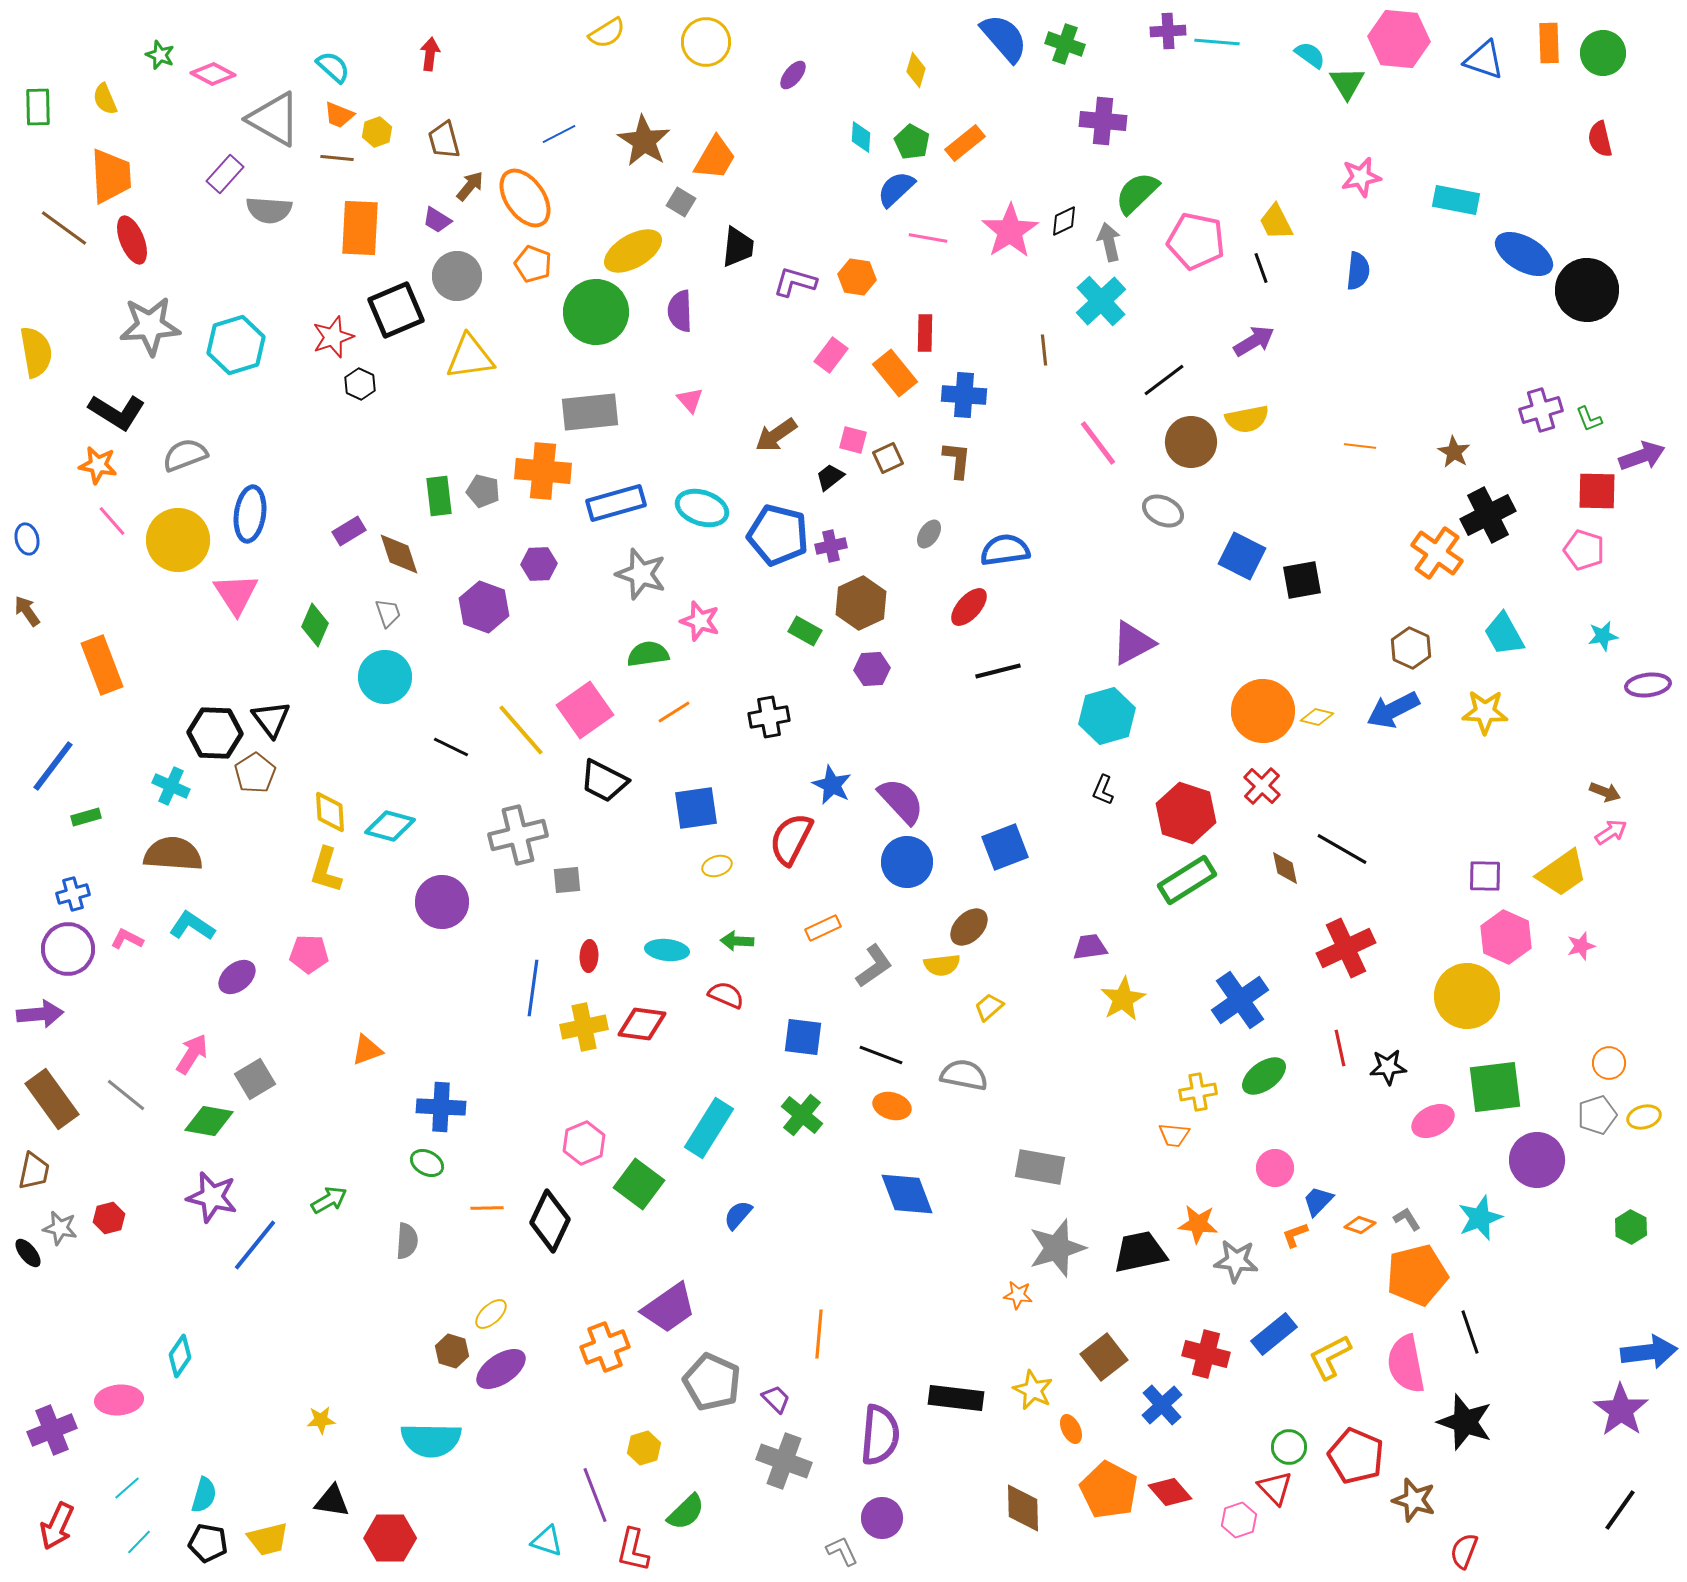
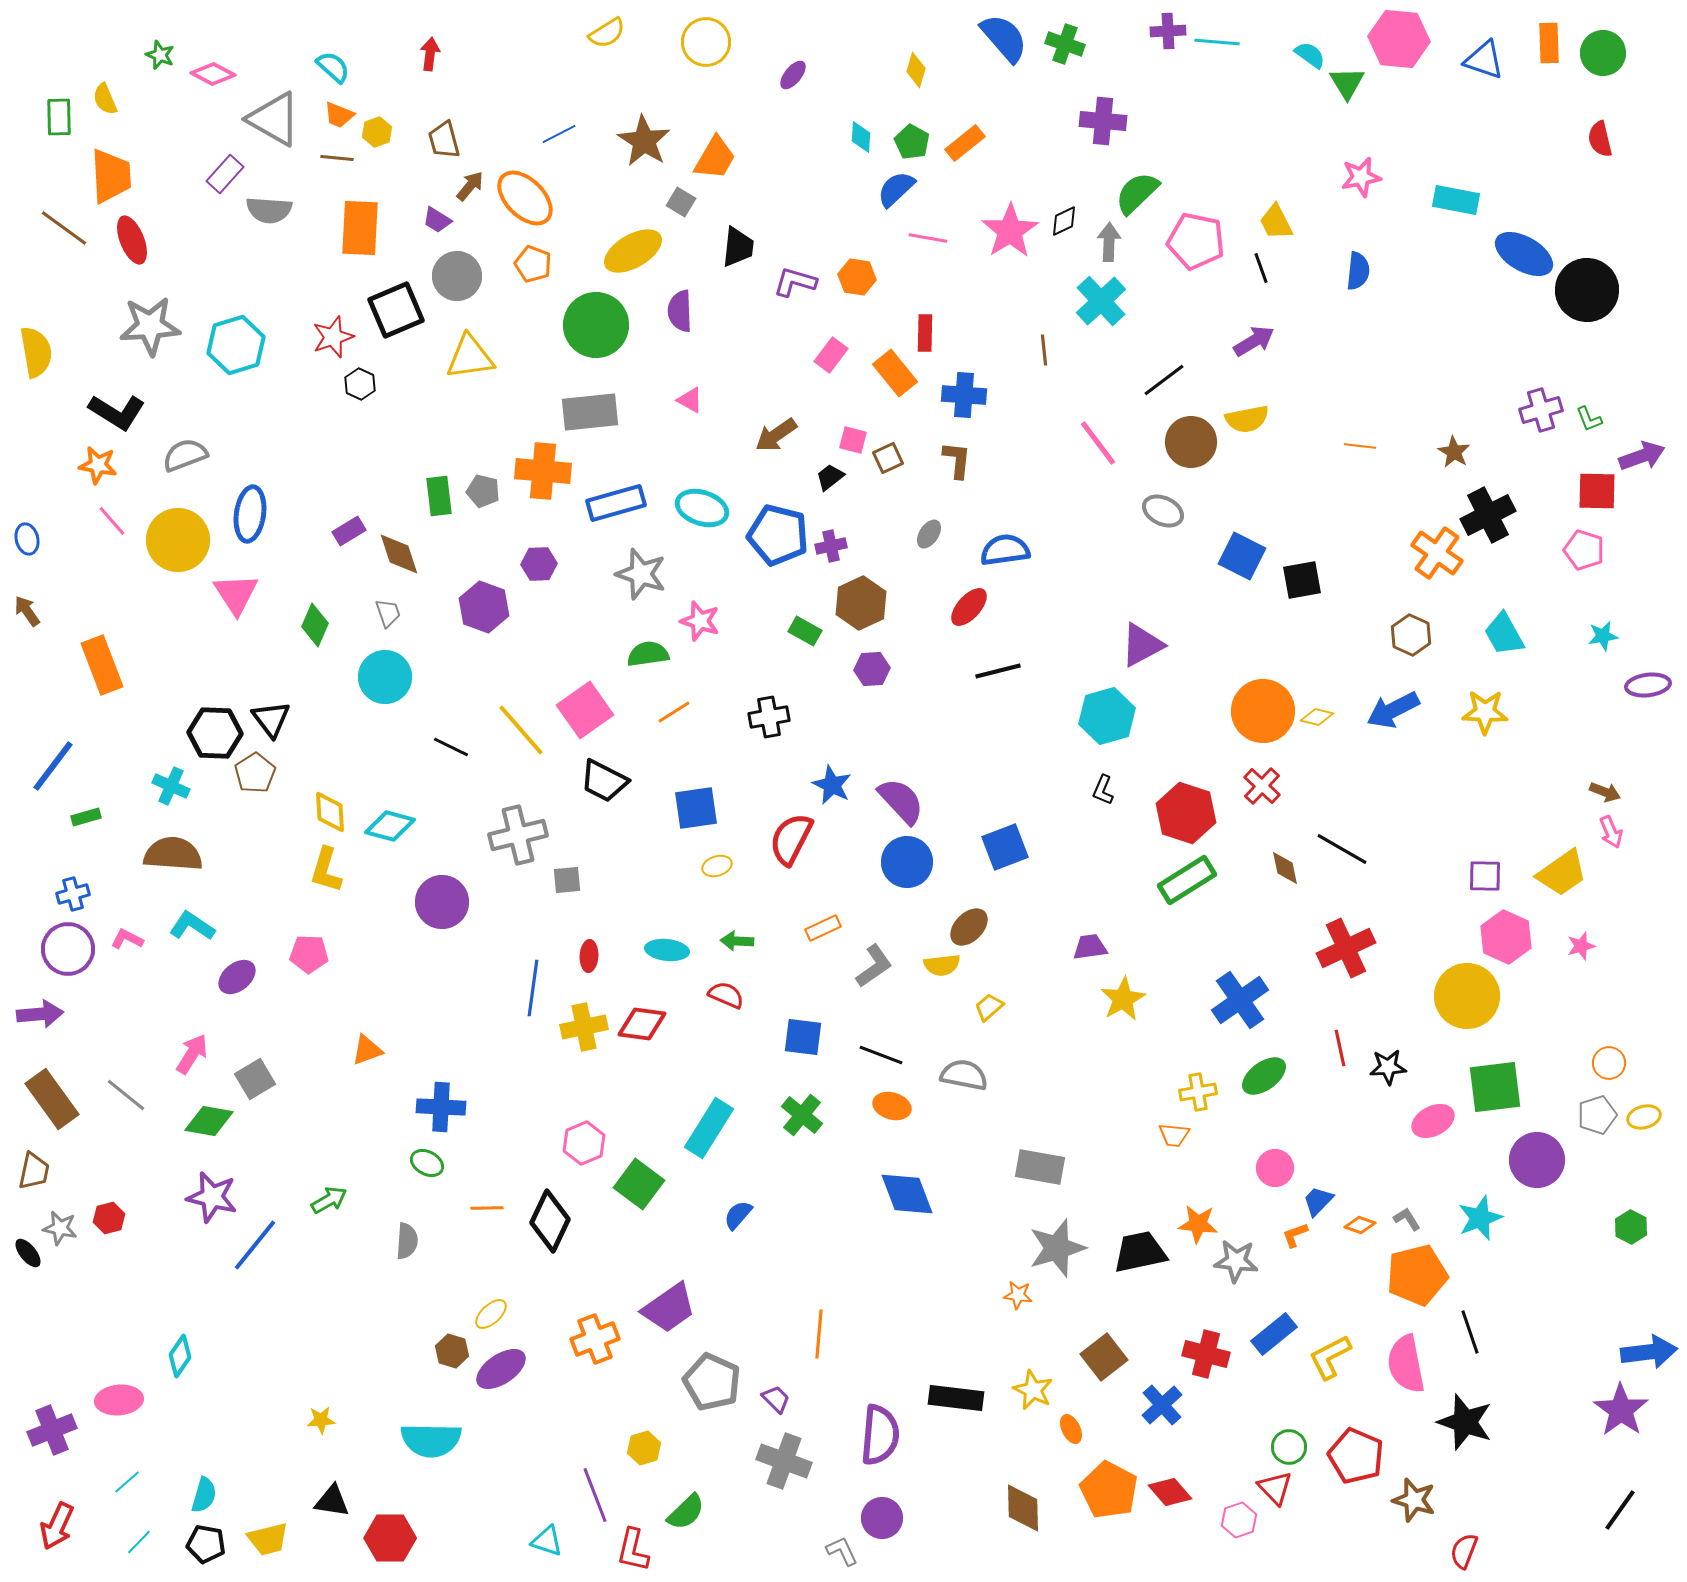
green rectangle at (38, 107): moved 21 px right, 10 px down
orange ellipse at (525, 198): rotated 10 degrees counterclockwise
gray arrow at (1109, 242): rotated 15 degrees clockwise
green circle at (596, 312): moved 13 px down
pink triangle at (690, 400): rotated 20 degrees counterclockwise
purple triangle at (1133, 643): moved 9 px right, 2 px down
brown hexagon at (1411, 648): moved 13 px up
pink arrow at (1611, 832): rotated 100 degrees clockwise
orange cross at (605, 1347): moved 10 px left, 8 px up
cyan line at (127, 1488): moved 6 px up
black pentagon at (208, 1543): moved 2 px left, 1 px down
